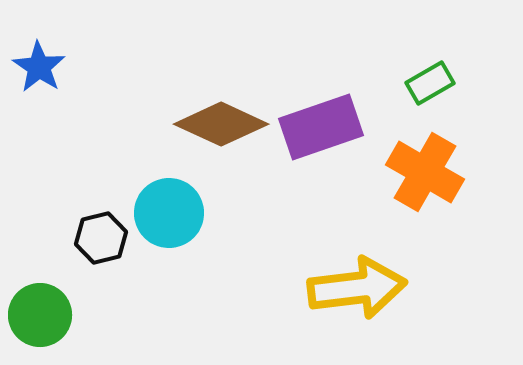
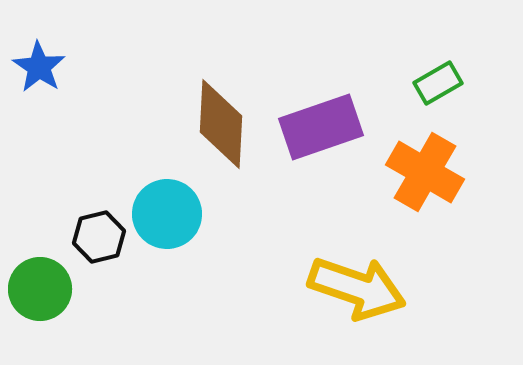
green rectangle: moved 8 px right
brown diamond: rotated 68 degrees clockwise
cyan circle: moved 2 px left, 1 px down
black hexagon: moved 2 px left, 1 px up
yellow arrow: rotated 26 degrees clockwise
green circle: moved 26 px up
